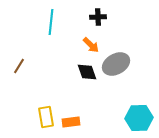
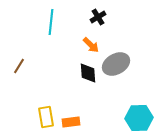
black cross: rotated 28 degrees counterclockwise
black diamond: moved 1 px right, 1 px down; rotated 15 degrees clockwise
